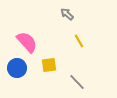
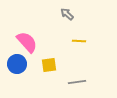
yellow line: rotated 56 degrees counterclockwise
blue circle: moved 4 px up
gray line: rotated 54 degrees counterclockwise
